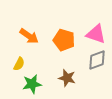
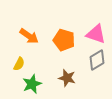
gray diamond: rotated 10 degrees counterclockwise
green star: rotated 12 degrees counterclockwise
